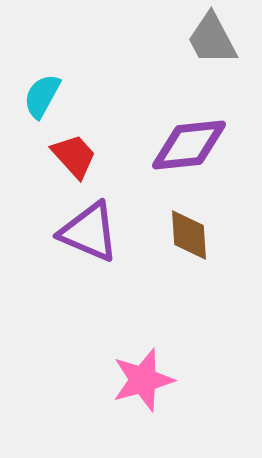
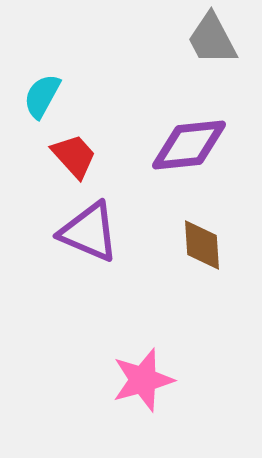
brown diamond: moved 13 px right, 10 px down
